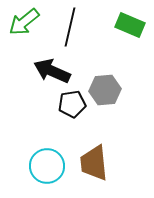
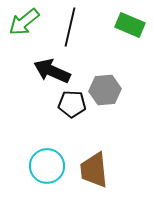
black pentagon: rotated 12 degrees clockwise
brown trapezoid: moved 7 px down
